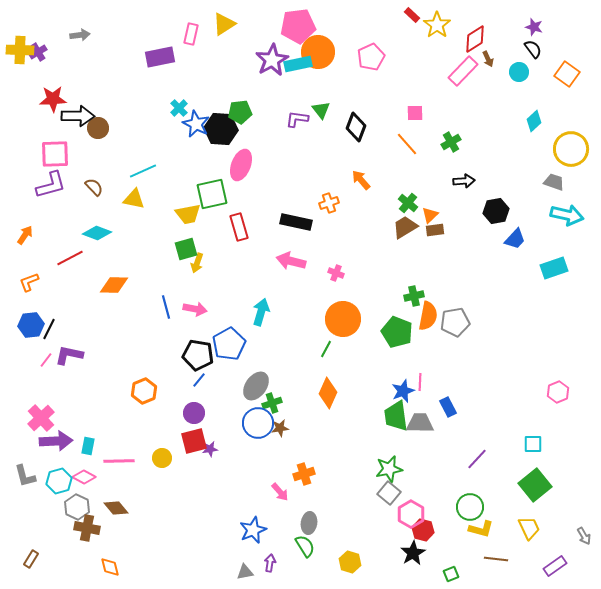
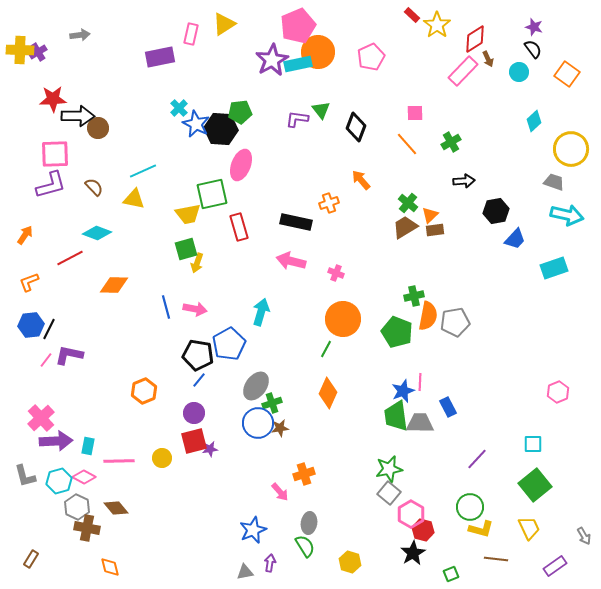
pink pentagon at (298, 26): rotated 16 degrees counterclockwise
